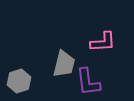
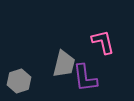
pink L-shape: rotated 100 degrees counterclockwise
purple L-shape: moved 3 px left, 4 px up
